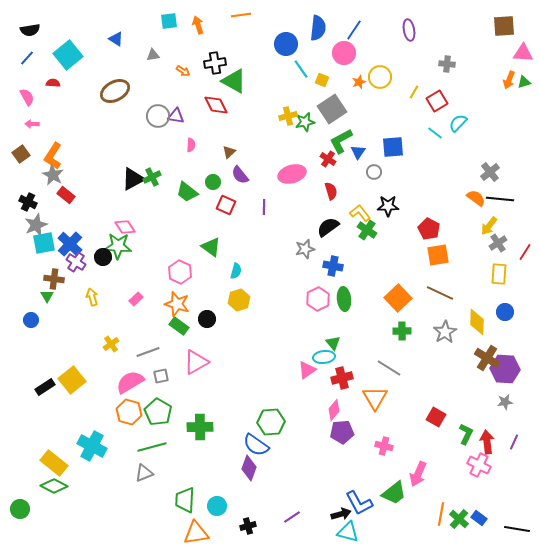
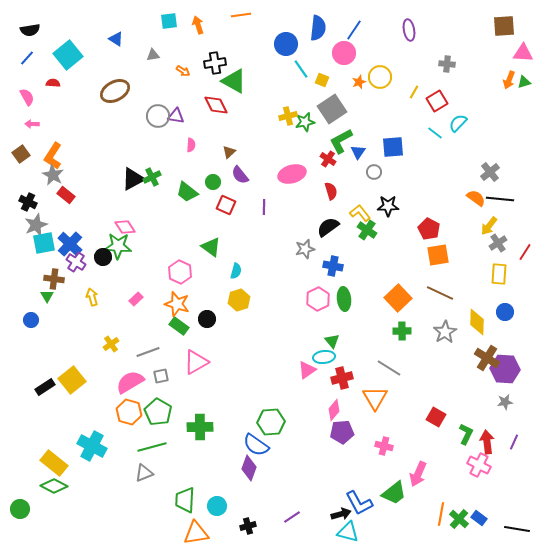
green triangle at (333, 343): moved 1 px left, 2 px up
